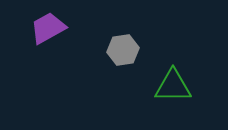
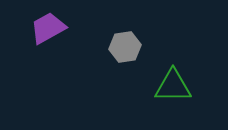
gray hexagon: moved 2 px right, 3 px up
